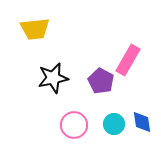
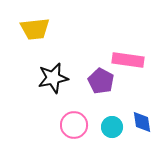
pink rectangle: rotated 68 degrees clockwise
cyan circle: moved 2 px left, 3 px down
